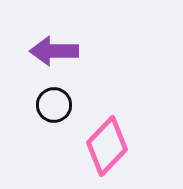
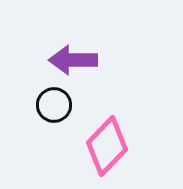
purple arrow: moved 19 px right, 9 px down
